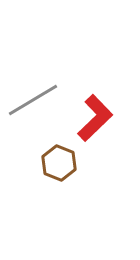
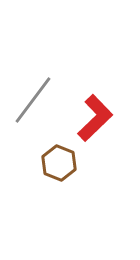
gray line: rotated 22 degrees counterclockwise
